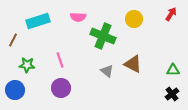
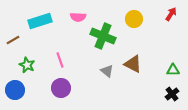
cyan rectangle: moved 2 px right
brown line: rotated 32 degrees clockwise
green star: rotated 21 degrees clockwise
